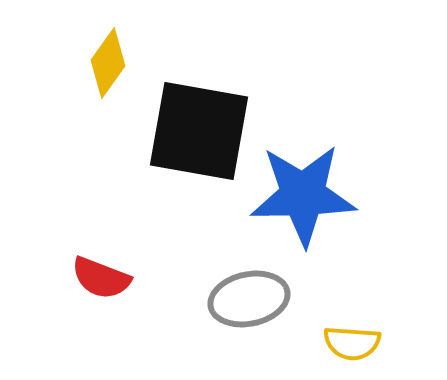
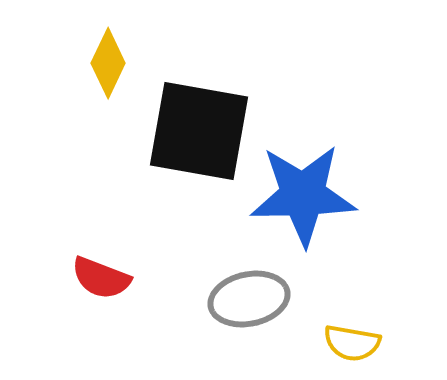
yellow diamond: rotated 10 degrees counterclockwise
yellow semicircle: rotated 6 degrees clockwise
